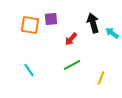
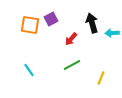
purple square: rotated 24 degrees counterclockwise
black arrow: moved 1 px left
cyan arrow: rotated 40 degrees counterclockwise
